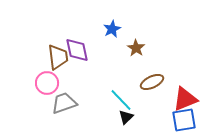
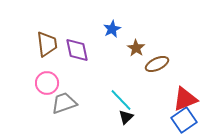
brown trapezoid: moved 11 px left, 13 px up
brown ellipse: moved 5 px right, 18 px up
blue square: rotated 25 degrees counterclockwise
